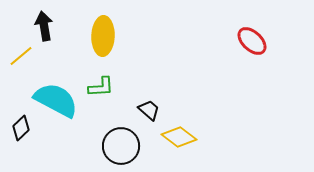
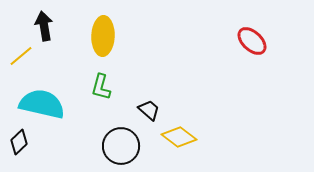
green L-shape: rotated 108 degrees clockwise
cyan semicircle: moved 14 px left, 4 px down; rotated 15 degrees counterclockwise
black diamond: moved 2 px left, 14 px down
